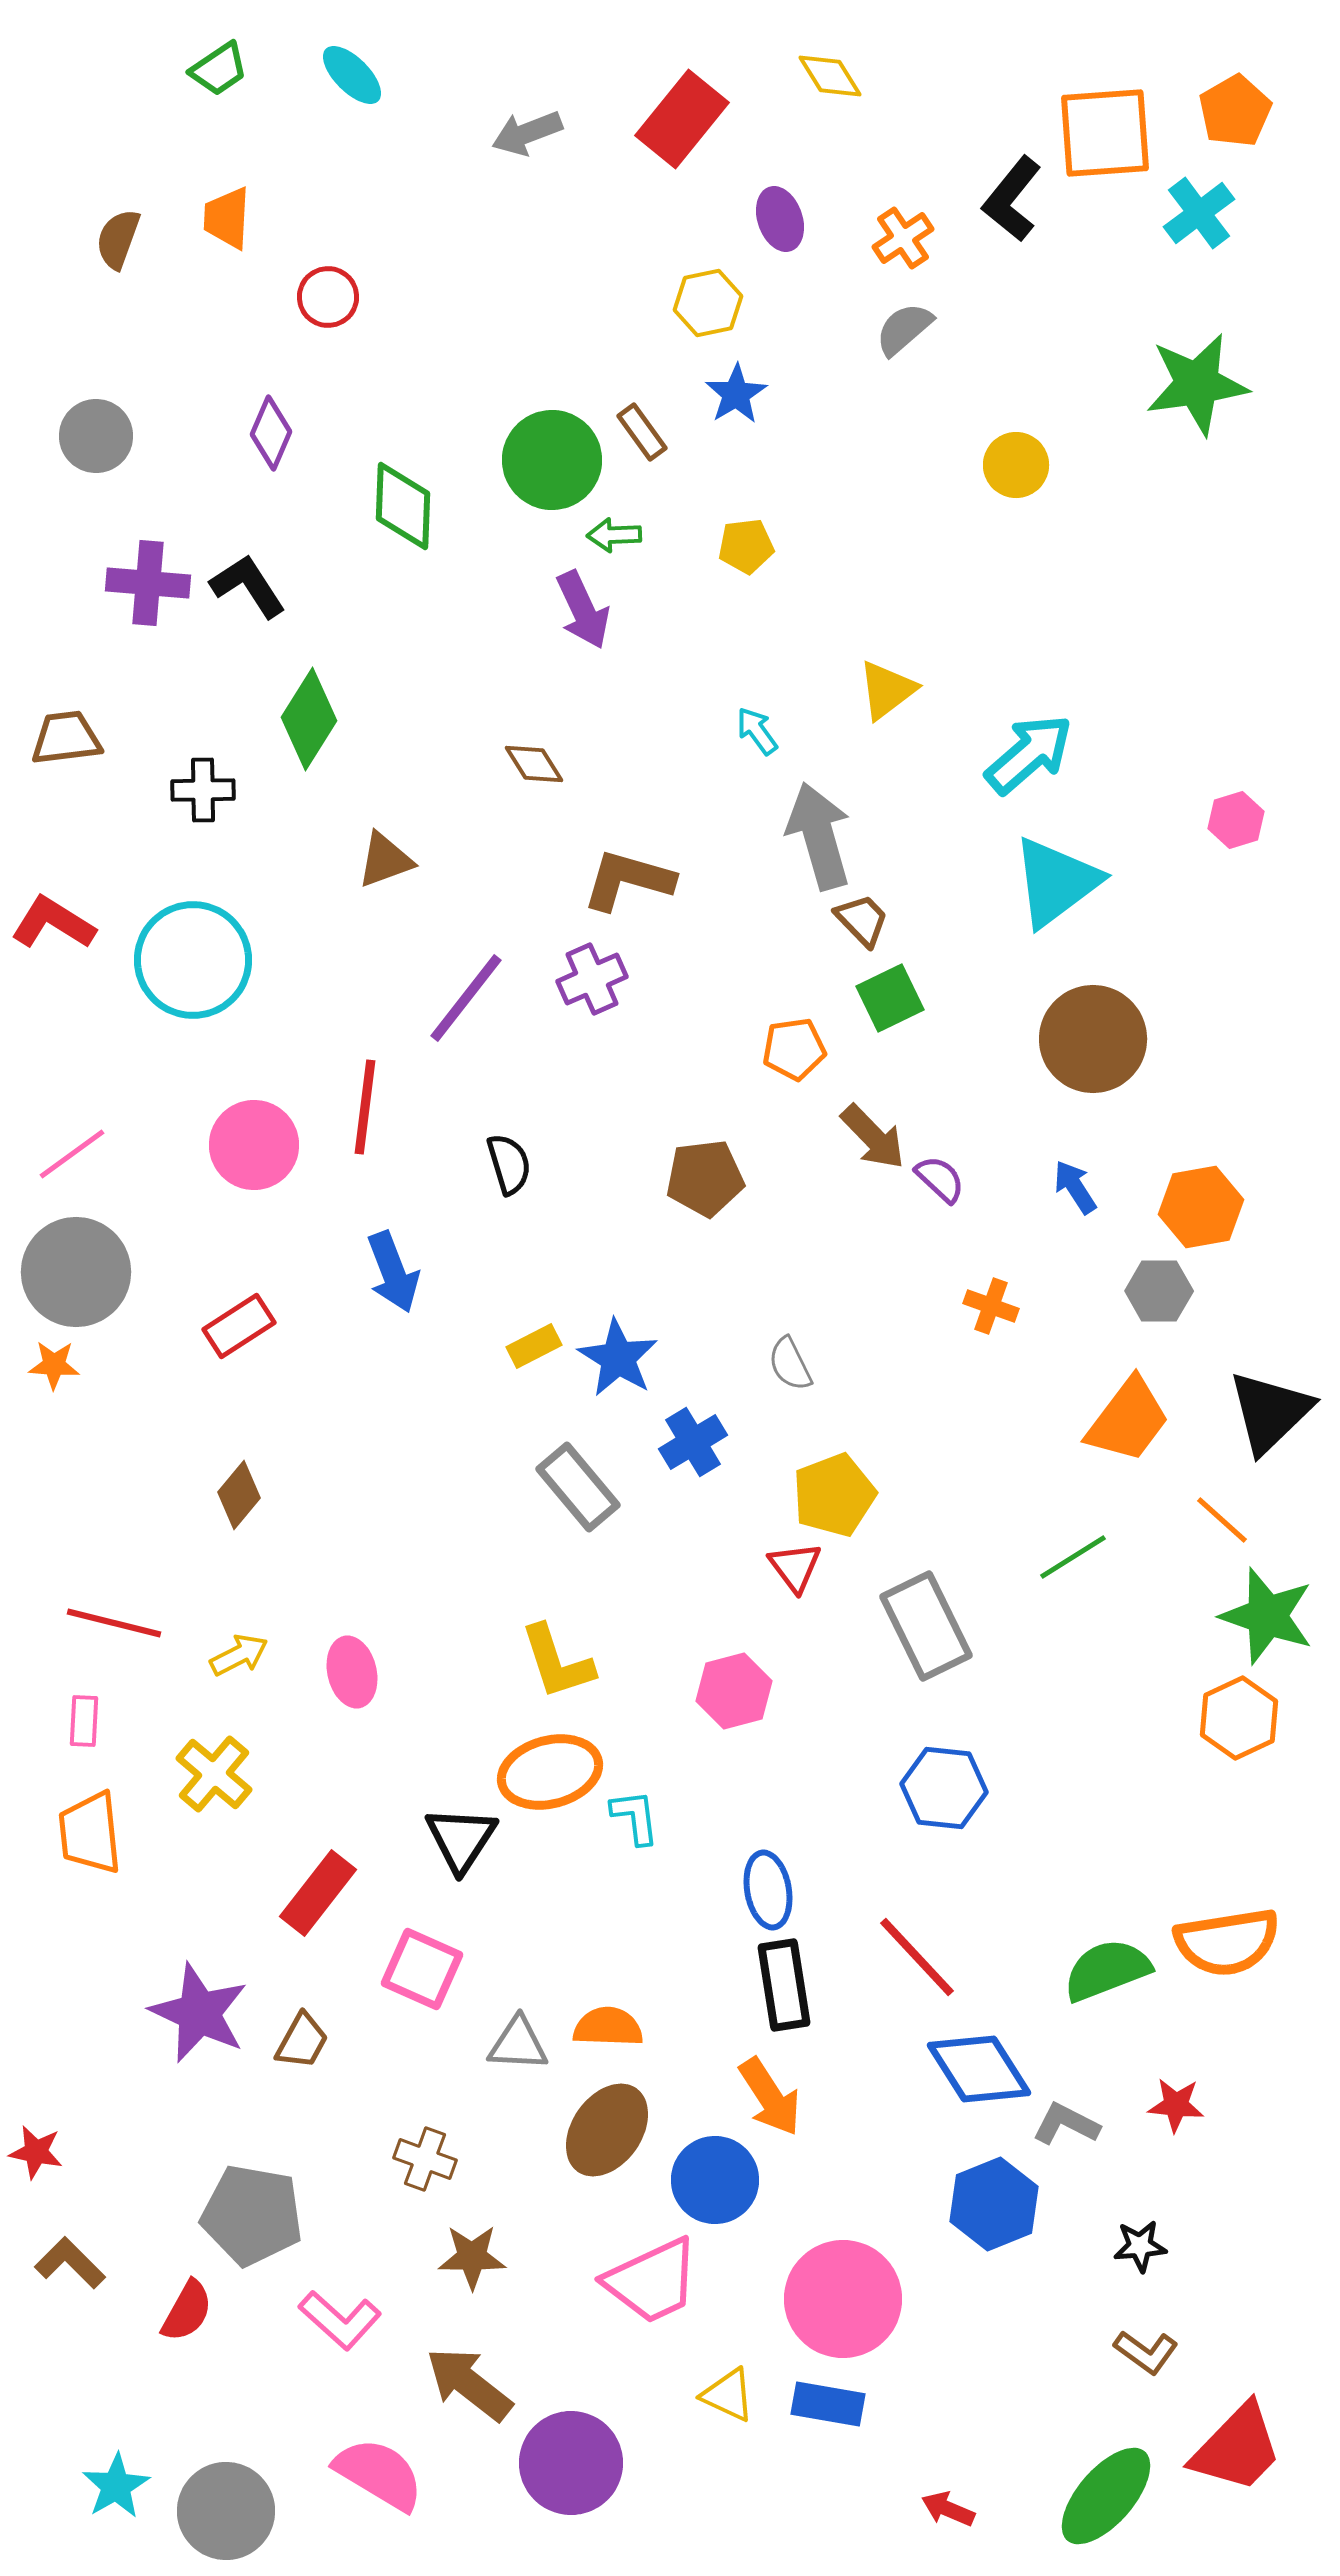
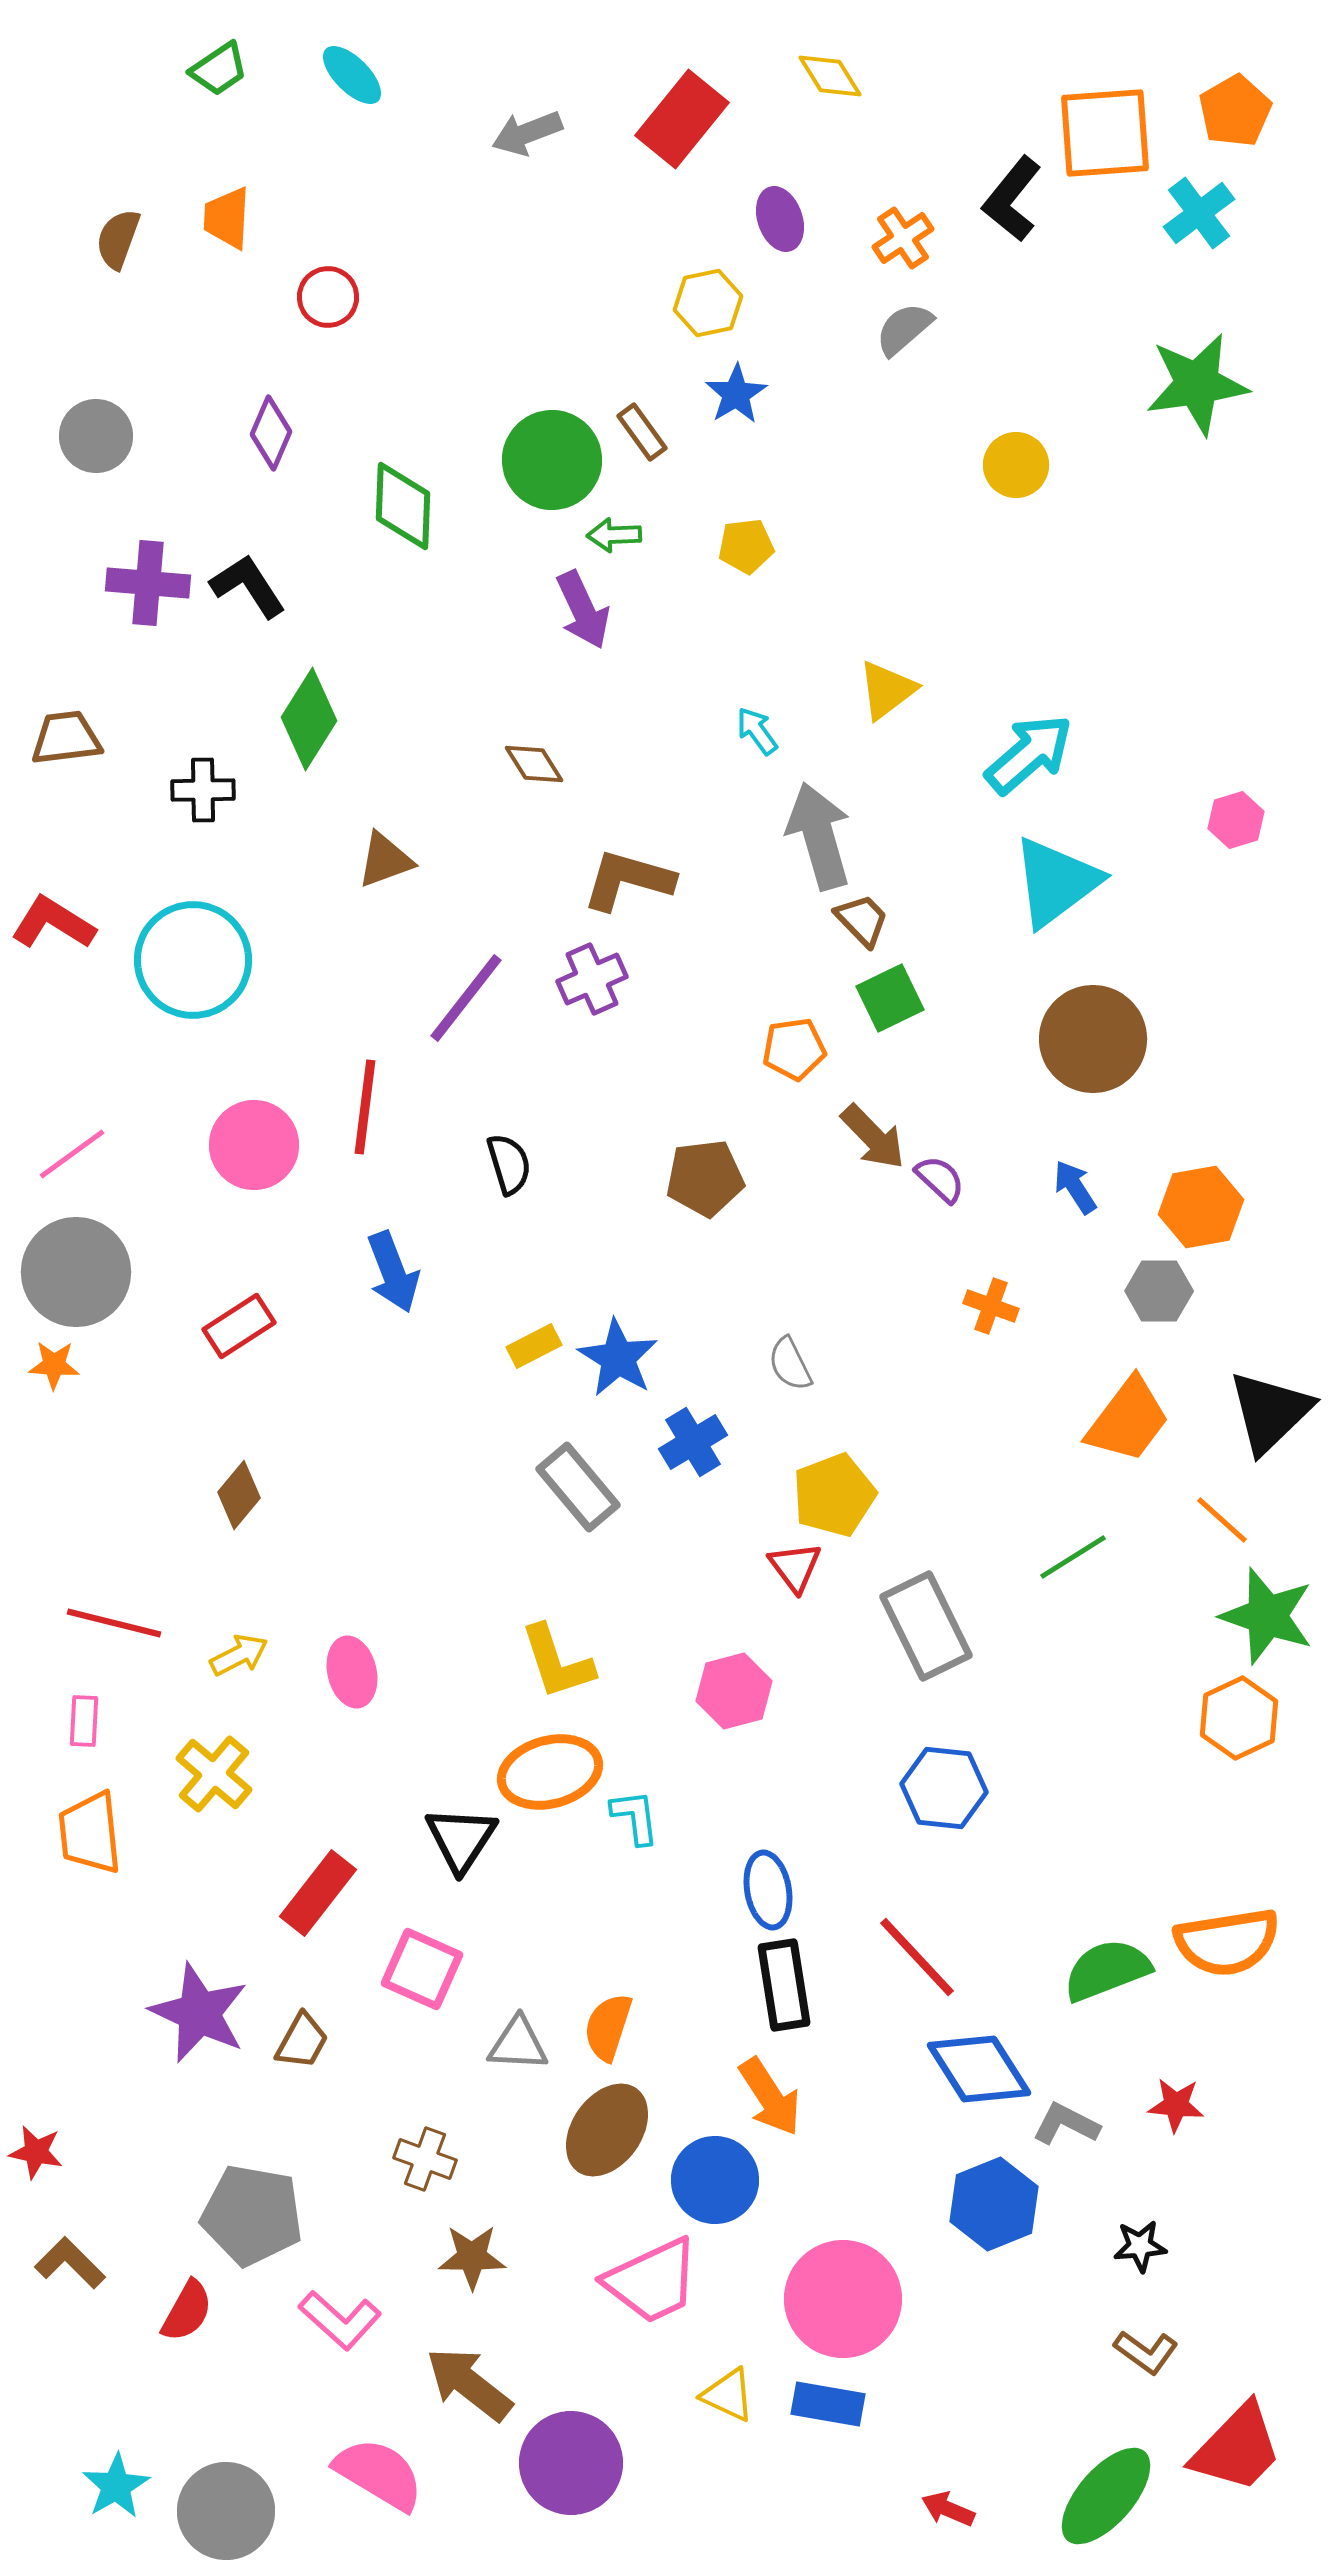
orange semicircle at (608, 2027): rotated 74 degrees counterclockwise
